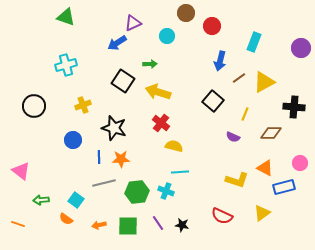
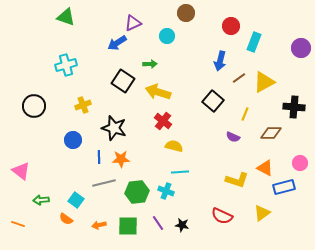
red circle at (212, 26): moved 19 px right
red cross at (161, 123): moved 2 px right, 2 px up
